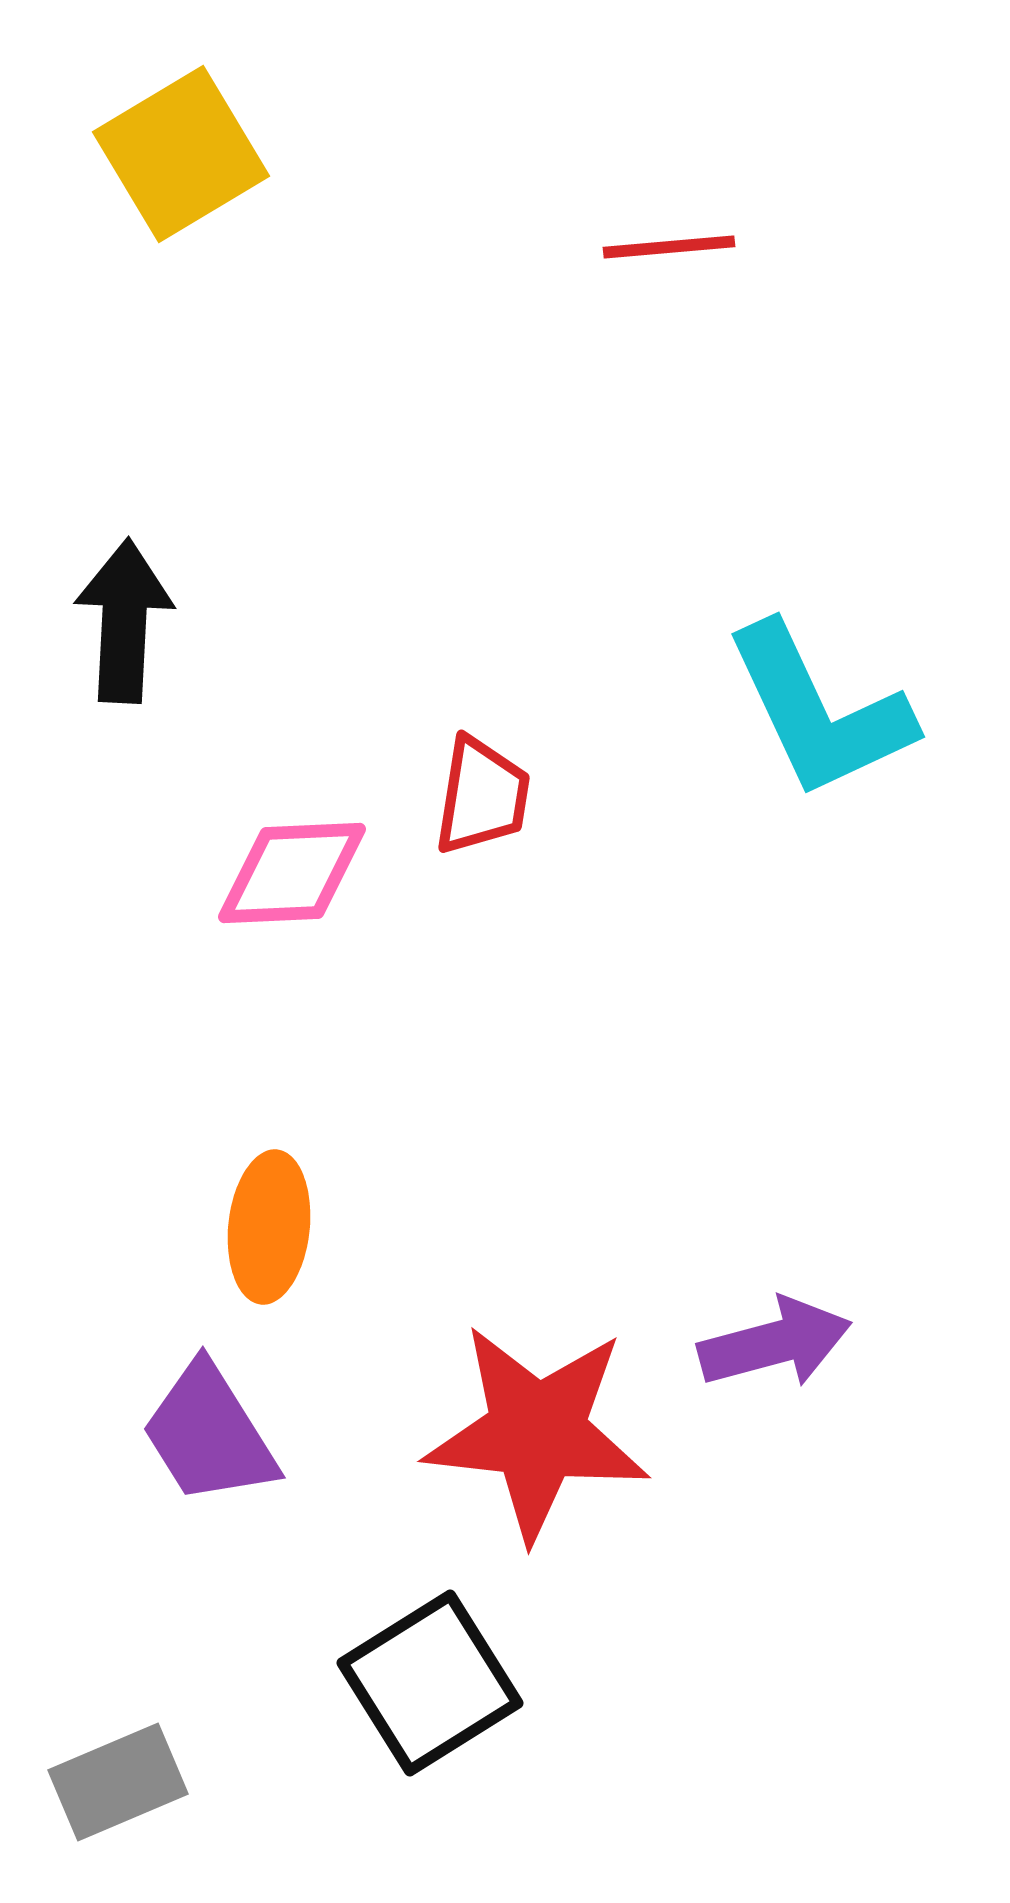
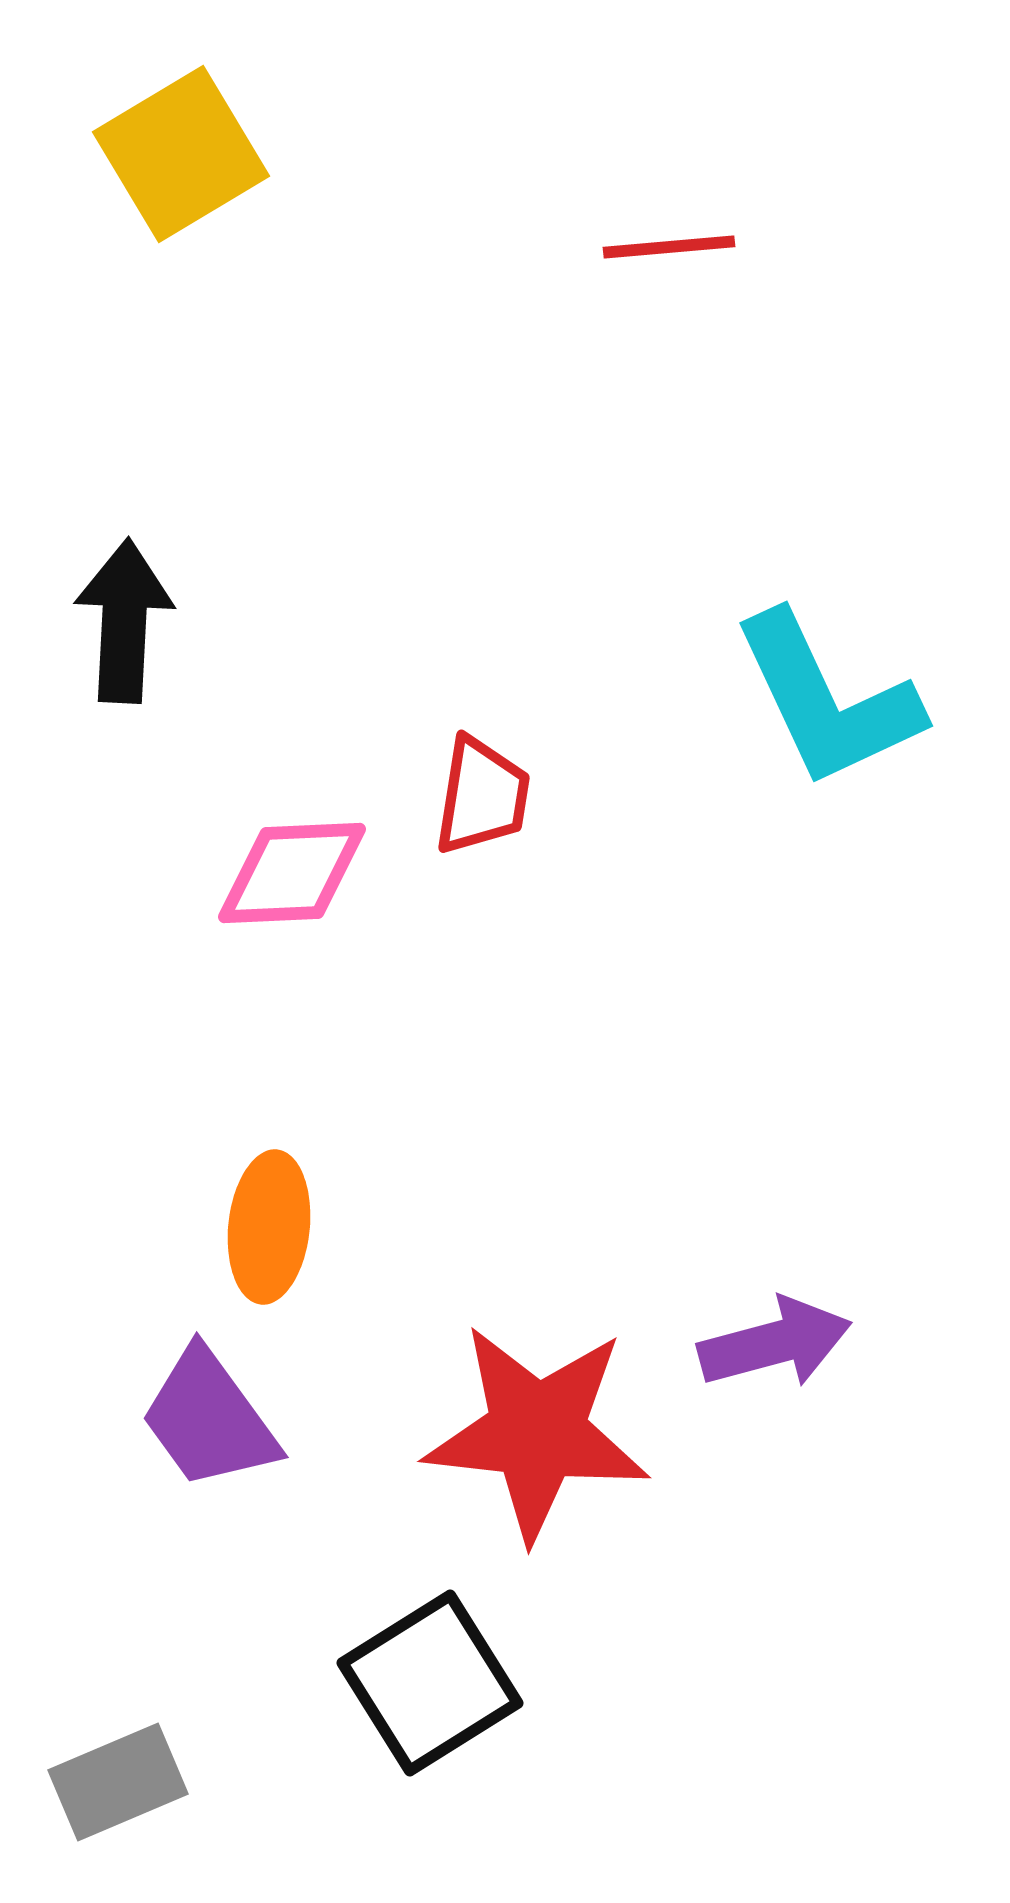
cyan L-shape: moved 8 px right, 11 px up
purple trapezoid: moved 15 px up; rotated 4 degrees counterclockwise
